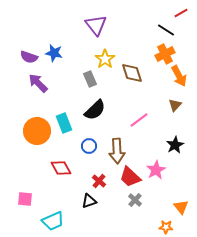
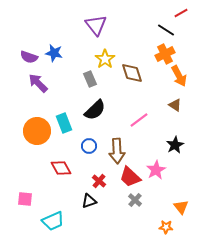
brown triangle: rotated 40 degrees counterclockwise
